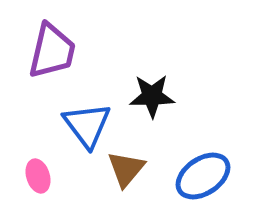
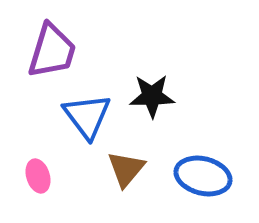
purple trapezoid: rotated 4 degrees clockwise
blue triangle: moved 9 px up
blue ellipse: rotated 48 degrees clockwise
